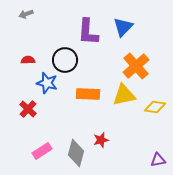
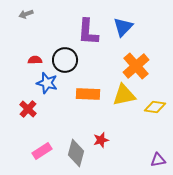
red semicircle: moved 7 px right
